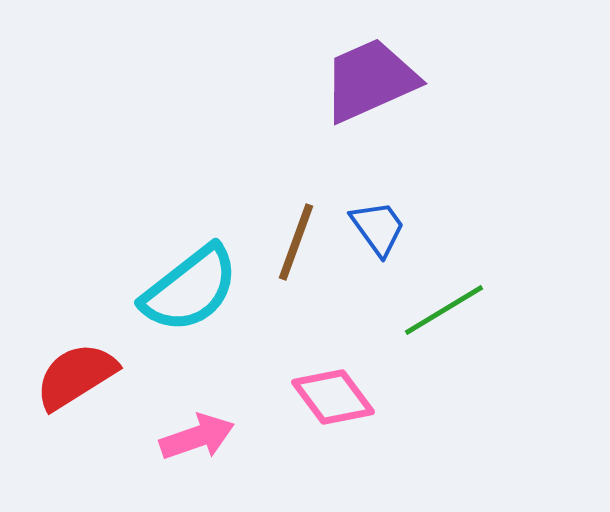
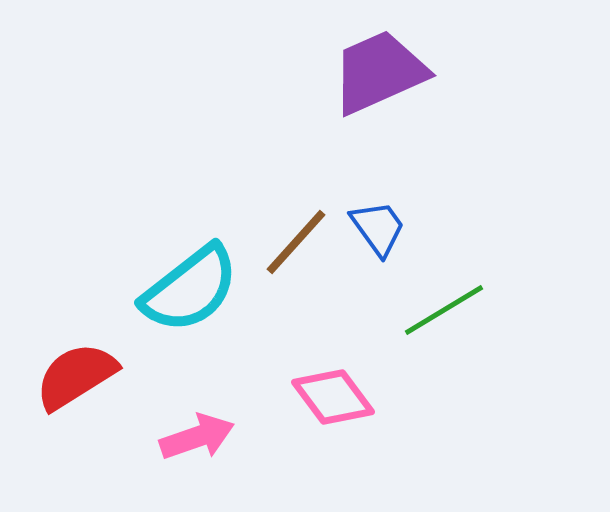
purple trapezoid: moved 9 px right, 8 px up
brown line: rotated 22 degrees clockwise
